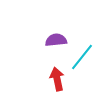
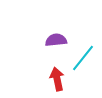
cyan line: moved 1 px right, 1 px down
